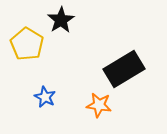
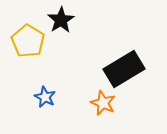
yellow pentagon: moved 1 px right, 3 px up
orange star: moved 4 px right, 2 px up; rotated 15 degrees clockwise
